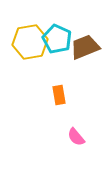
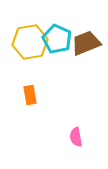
brown trapezoid: moved 1 px right, 4 px up
orange rectangle: moved 29 px left
pink semicircle: rotated 30 degrees clockwise
